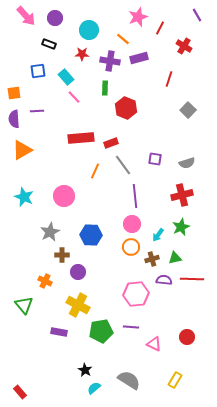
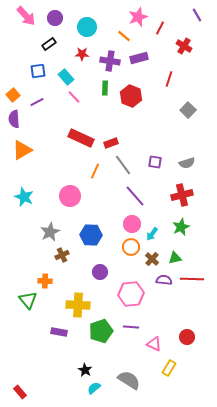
cyan circle at (89, 30): moved 2 px left, 3 px up
orange line at (123, 39): moved 1 px right, 3 px up
black rectangle at (49, 44): rotated 56 degrees counterclockwise
orange square at (14, 93): moved 1 px left, 2 px down; rotated 32 degrees counterclockwise
red hexagon at (126, 108): moved 5 px right, 12 px up
purple line at (37, 111): moved 9 px up; rotated 24 degrees counterclockwise
red rectangle at (81, 138): rotated 30 degrees clockwise
purple square at (155, 159): moved 3 px down
pink circle at (64, 196): moved 6 px right
purple line at (135, 196): rotated 35 degrees counterclockwise
cyan arrow at (158, 235): moved 6 px left, 1 px up
brown cross at (62, 255): rotated 24 degrees counterclockwise
brown cross at (152, 259): rotated 32 degrees counterclockwise
purple circle at (78, 272): moved 22 px right
orange cross at (45, 281): rotated 24 degrees counterclockwise
pink hexagon at (136, 294): moved 5 px left
green triangle at (24, 305): moved 4 px right, 5 px up
yellow cross at (78, 305): rotated 25 degrees counterclockwise
green pentagon at (101, 331): rotated 10 degrees counterclockwise
yellow rectangle at (175, 380): moved 6 px left, 12 px up
